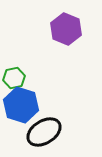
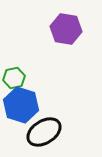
purple hexagon: rotated 12 degrees counterclockwise
